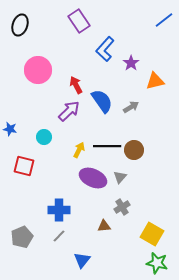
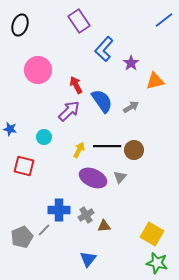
blue L-shape: moved 1 px left
gray cross: moved 36 px left, 8 px down
gray line: moved 15 px left, 6 px up
blue triangle: moved 6 px right, 1 px up
